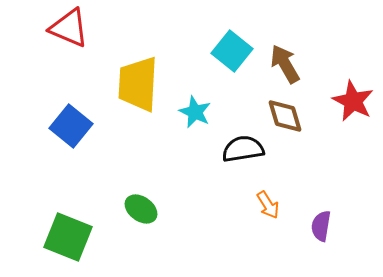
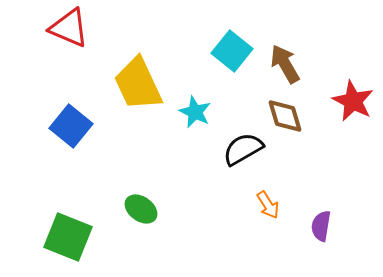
yellow trapezoid: rotated 28 degrees counterclockwise
black semicircle: rotated 21 degrees counterclockwise
